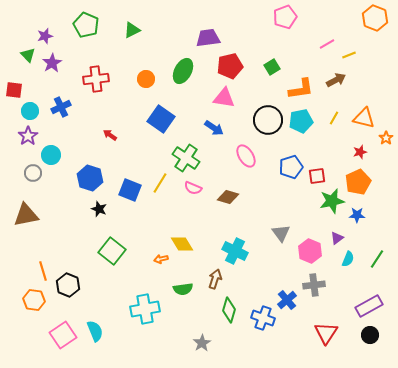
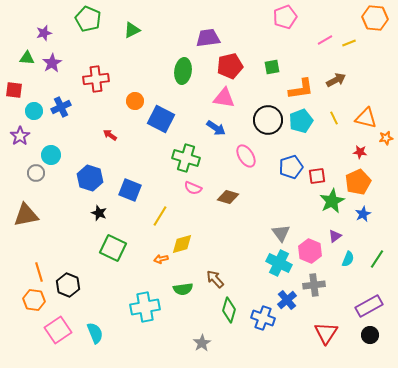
orange hexagon at (375, 18): rotated 15 degrees counterclockwise
green pentagon at (86, 25): moved 2 px right, 6 px up
purple star at (45, 36): moved 1 px left, 3 px up
pink line at (327, 44): moved 2 px left, 4 px up
green triangle at (28, 55): moved 1 px left, 3 px down; rotated 42 degrees counterclockwise
yellow line at (349, 55): moved 12 px up
green square at (272, 67): rotated 21 degrees clockwise
green ellipse at (183, 71): rotated 20 degrees counterclockwise
orange circle at (146, 79): moved 11 px left, 22 px down
cyan circle at (30, 111): moved 4 px right
yellow line at (334, 118): rotated 56 degrees counterclockwise
orange triangle at (364, 118): moved 2 px right
blue square at (161, 119): rotated 8 degrees counterclockwise
cyan pentagon at (301, 121): rotated 10 degrees counterclockwise
blue arrow at (214, 128): moved 2 px right
purple star at (28, 136): moved 8 px left
orange star at (386, 138): rotated 24 degrees clockwise
red star at (360, 152): rotated 24 degrees clockwise
green cross at (186, 158): rotated 16 degrees counterclockwise
gray circle at (33, 173): moved 3 px right
yellow line at (160, 183): moved 33 px down
green star at (332, 201): rotated 15 degrees counterclockwise
black star at (99, 209): moved 4 px down
blue star at (357, 215): moved 6 px right, 1 px up; rotated 28 degrees counterclockwise
purple triangle at (337, 238): moved 2 px left, 2 px up
yellow diamond at (182, 244): rotated 75 degrees counterclockwise
green square at (112, 251): moved 1 px right, 3 px up; rotated 12 degrees counterclockwise
cyan cross at (235, 251): moved 44 px right, 12 px down
orange line at (43, 271): moved 4 px left, 1 px down
brown arrow at (215, 279): rotated 60 degrees counterclockwise
cyan cross at (145, 309): moved 2 px up
cyan semicircle at (95, 331): moved 2 px down
pink square at (63, 335): moved 5 px left, 5 px up
